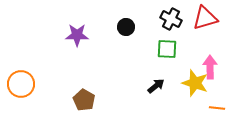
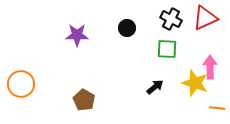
red triangle: rotated 8 degrees counterclockwise
black circle: moved 1 px right, 1 px down
black arrow: moved 1 px left, 1 px down
